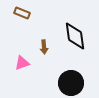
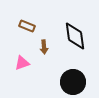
brown rectangle: moved 5 px right, 13 px down
black circle: moved 2 px right, 1 px up
